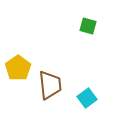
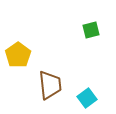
green square: moved 3 px right, 4 px down; rotated 30 degrees counterclockwise
yellow pentagon: moved 13 px up
